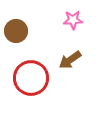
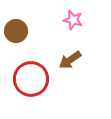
pink star: rotated 18 degrees clockwise
red circle: moved 1 px down
